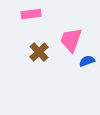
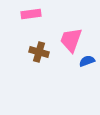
brown cross: rotated 30 degrees counterclockwise
